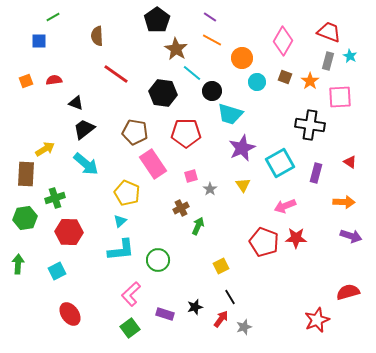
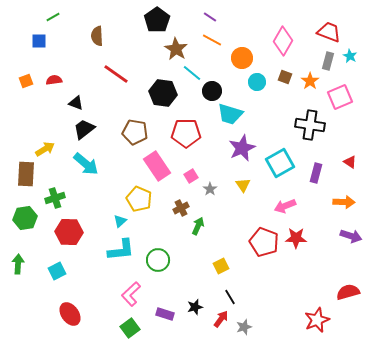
pink square at (340, 97): rotated 20 degrees counterclockwise
pink rectangle at (153, 164): moved 4 px right, 2 px down
pink square at (191, 176): rotated 16 degrees counterclockwise
yellow pentagon at (127, 193): moved 12 px right, 6 px down
